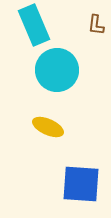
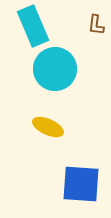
cyan rectangle: moved 1 px left, 1 px down
cyan circle: moved 2 px left, 1 px up
